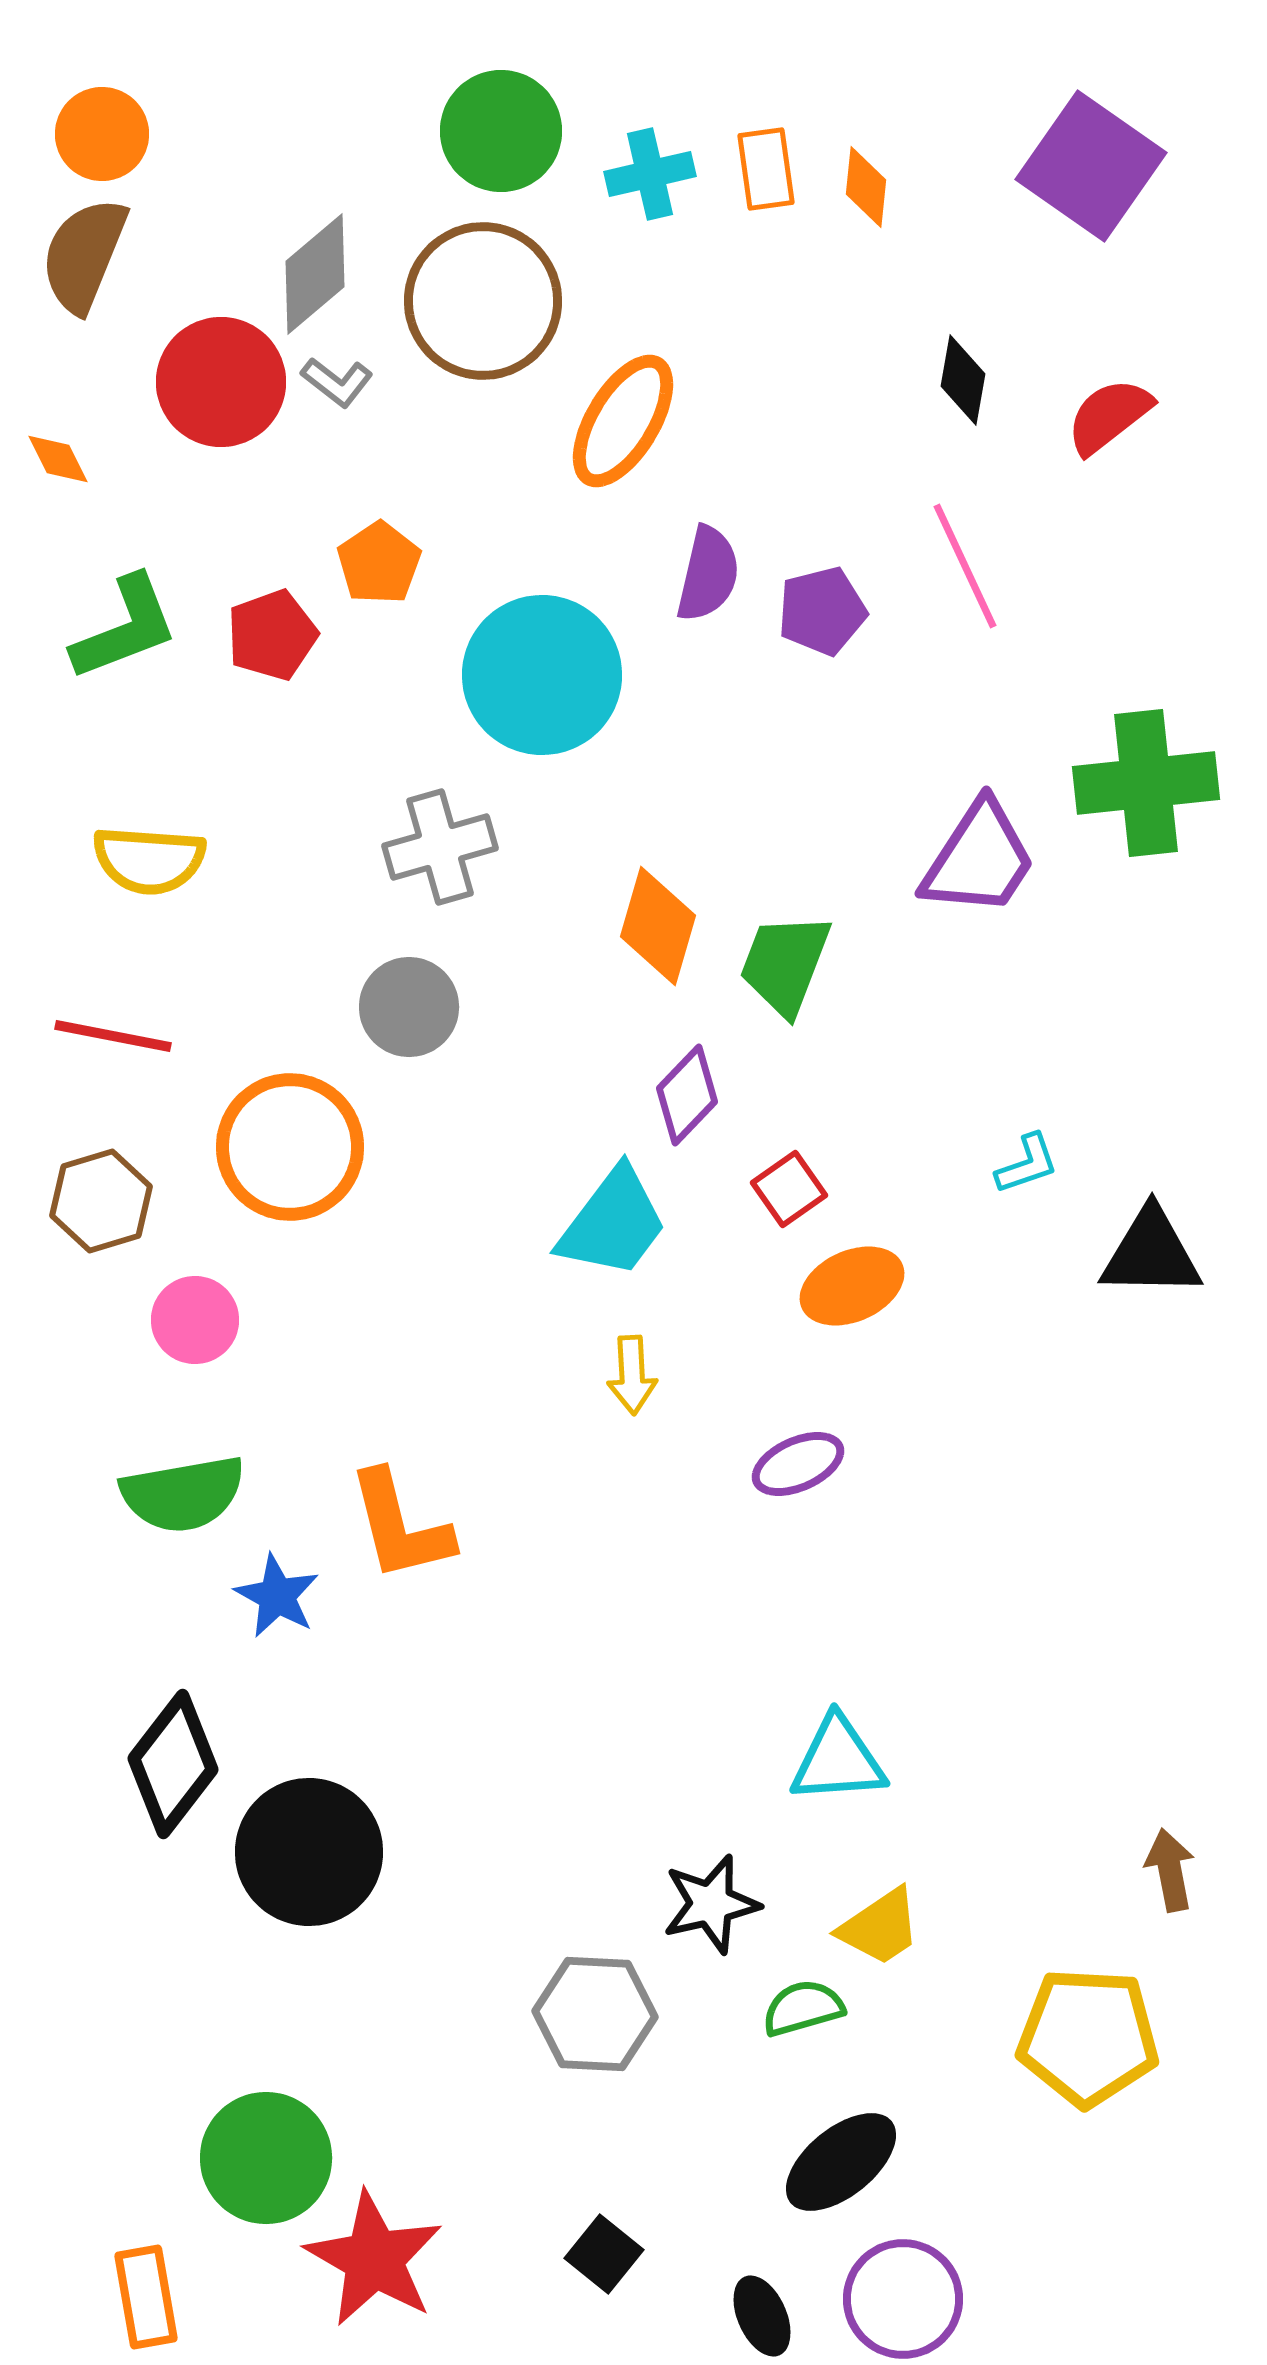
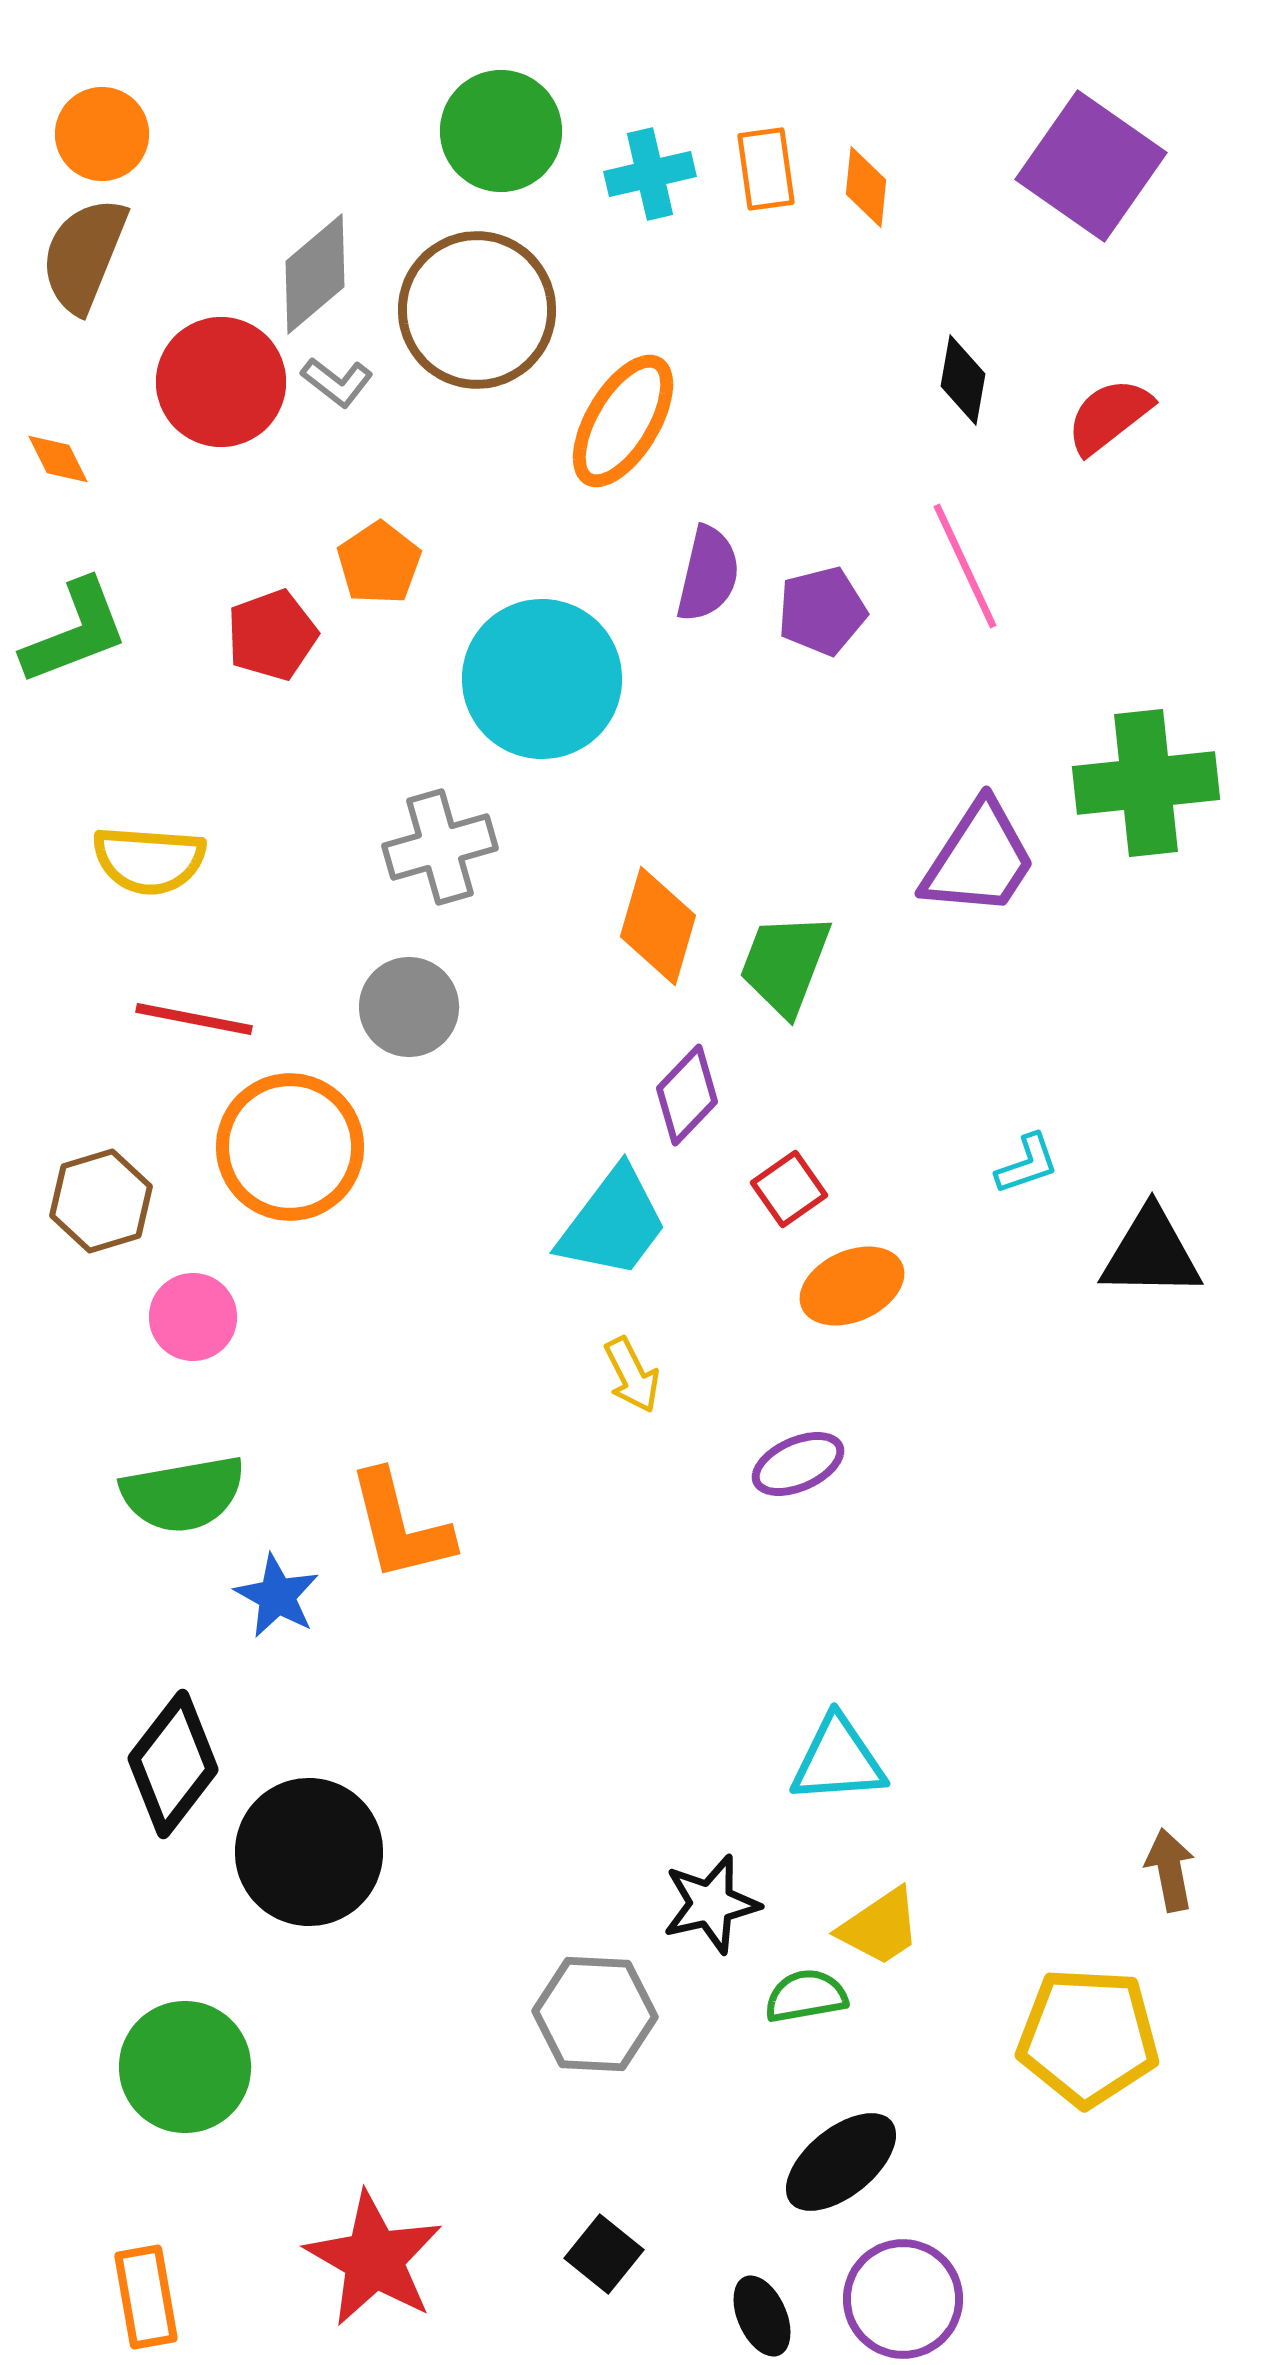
brown circle at (483, 301): moved 6 px left, 9 px down
green L-shape at (125, 628): moved 50 px left, 4 px down
cyan circle at (542, 675): moved 4 px down
red line at (113, 1036): moved 81 px right, 17 px up
pink circle at (195, 1320): moved 2 px left, 3 px up
yellow arrow at (632, 1375): rotated 24 degrees counterclockwise
green semicircle at (803, 2008): moved 3 px right, 12 px up; rotated 6 degrees clockwise
green circle at (266, 2158): moved 81 px left, 91 px up
